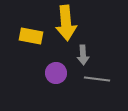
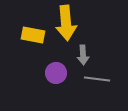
yellow rectangle: moved 2 px right, 1 px up
